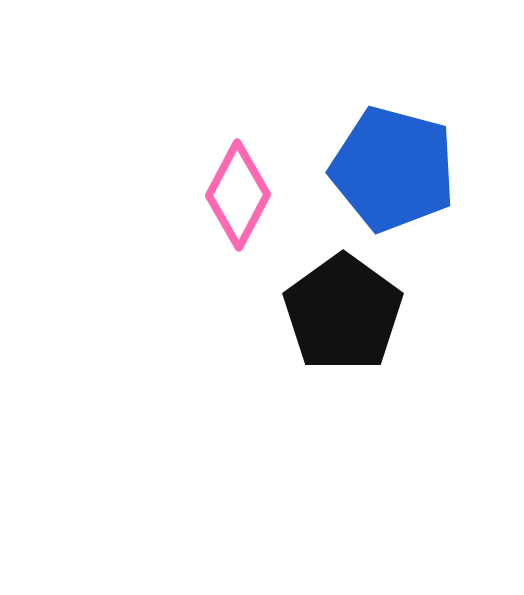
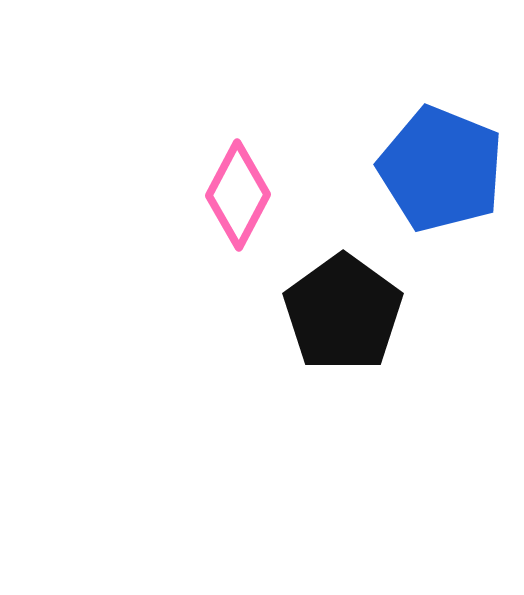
blue pentagon: moved 48 px right; rotated 7 degrees clockwise
